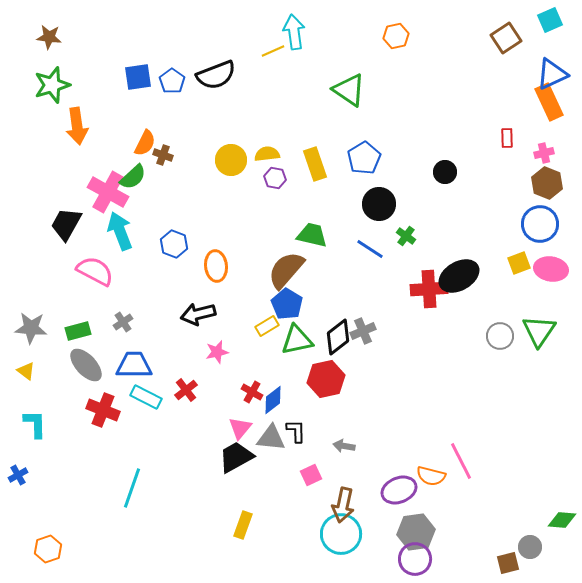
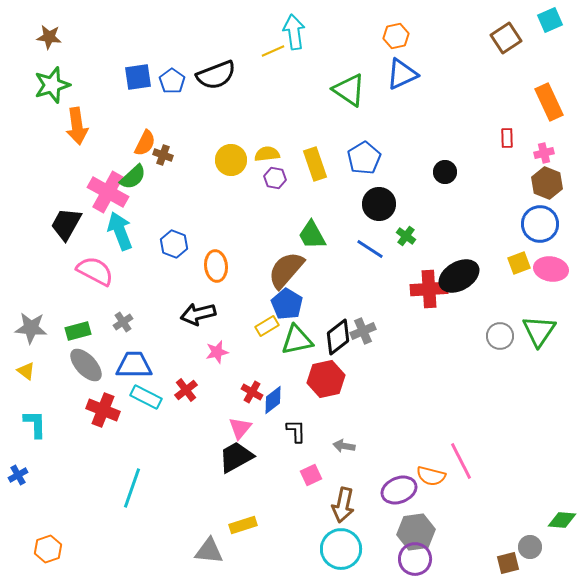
blue triangle at (552, 74): moved 150 px left
green trapezoid at (312, 235): rotated 132 degrees counterclockwise
gray triangle at (271, 438): moved 62 px left, 113 px down
yellow rectangle at (243, 525): rotated 52 degrees clockwise
cyan circle at (341, 534): moved 15 px down
